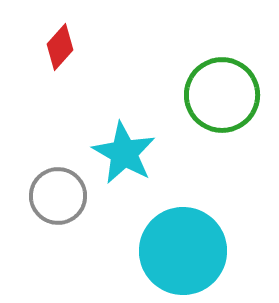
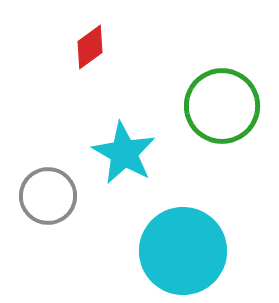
red diamond: moved 30 px right; rotated 12 degrees clockwise
green circle: moved 11 px down
gray circle: moved 10 px left
